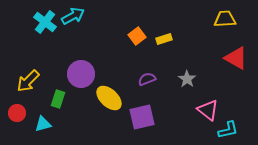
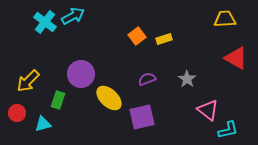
green rectangle: moved 1 px down
